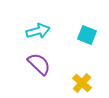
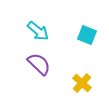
cyan arrow: rotated 55 degrees clockwise
